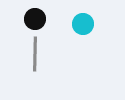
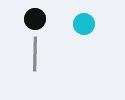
cyan circle: moved 1 px right
